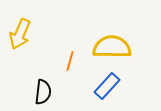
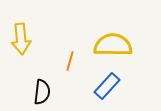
yellow arrow: moved 1 px right, 5 px down; rotated 28 degrees counterclockwise
yellow semicircle: moved 1 px right, 2 px up
black semicircle: moved 1 px left
